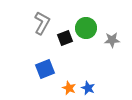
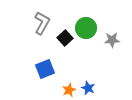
black square: rotated 21 degrees counterclockwise
orange star: moved 2 px down; rotated 24 degrees clockwise
